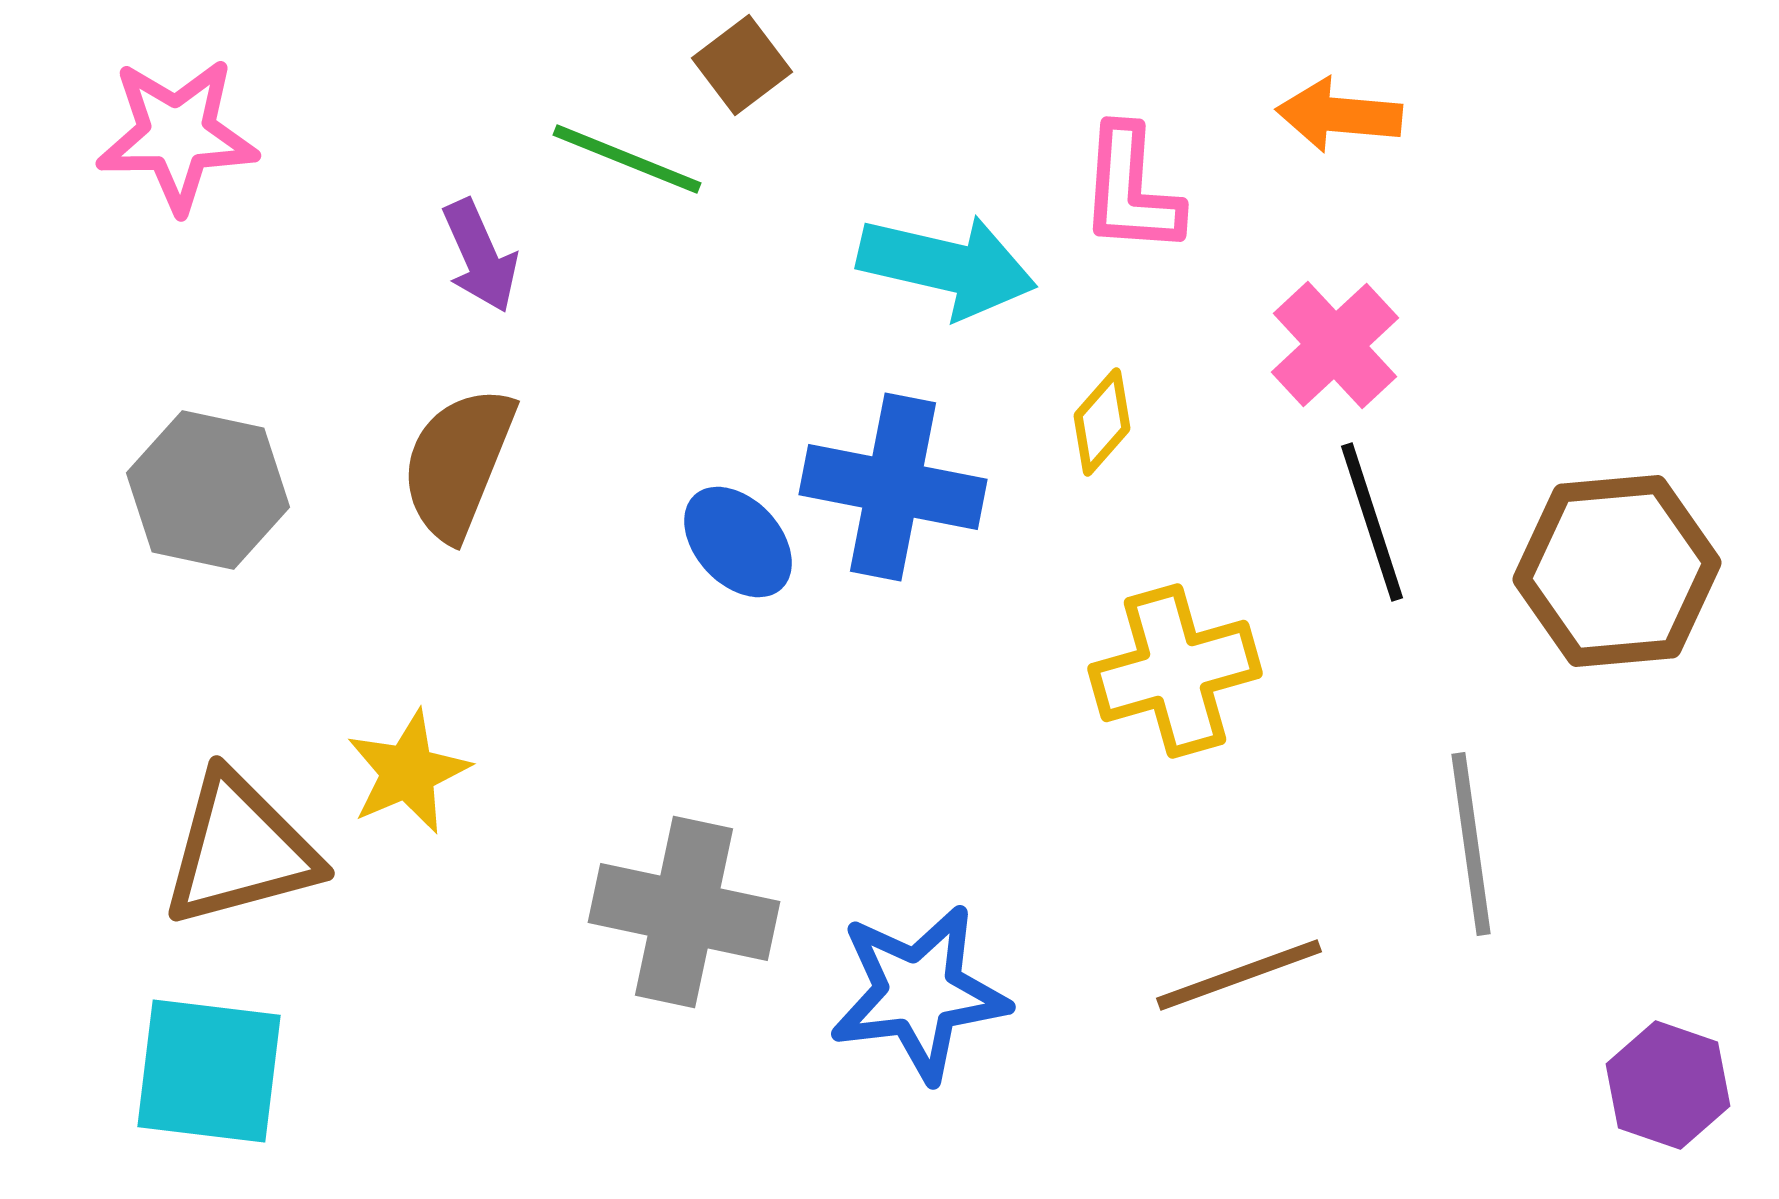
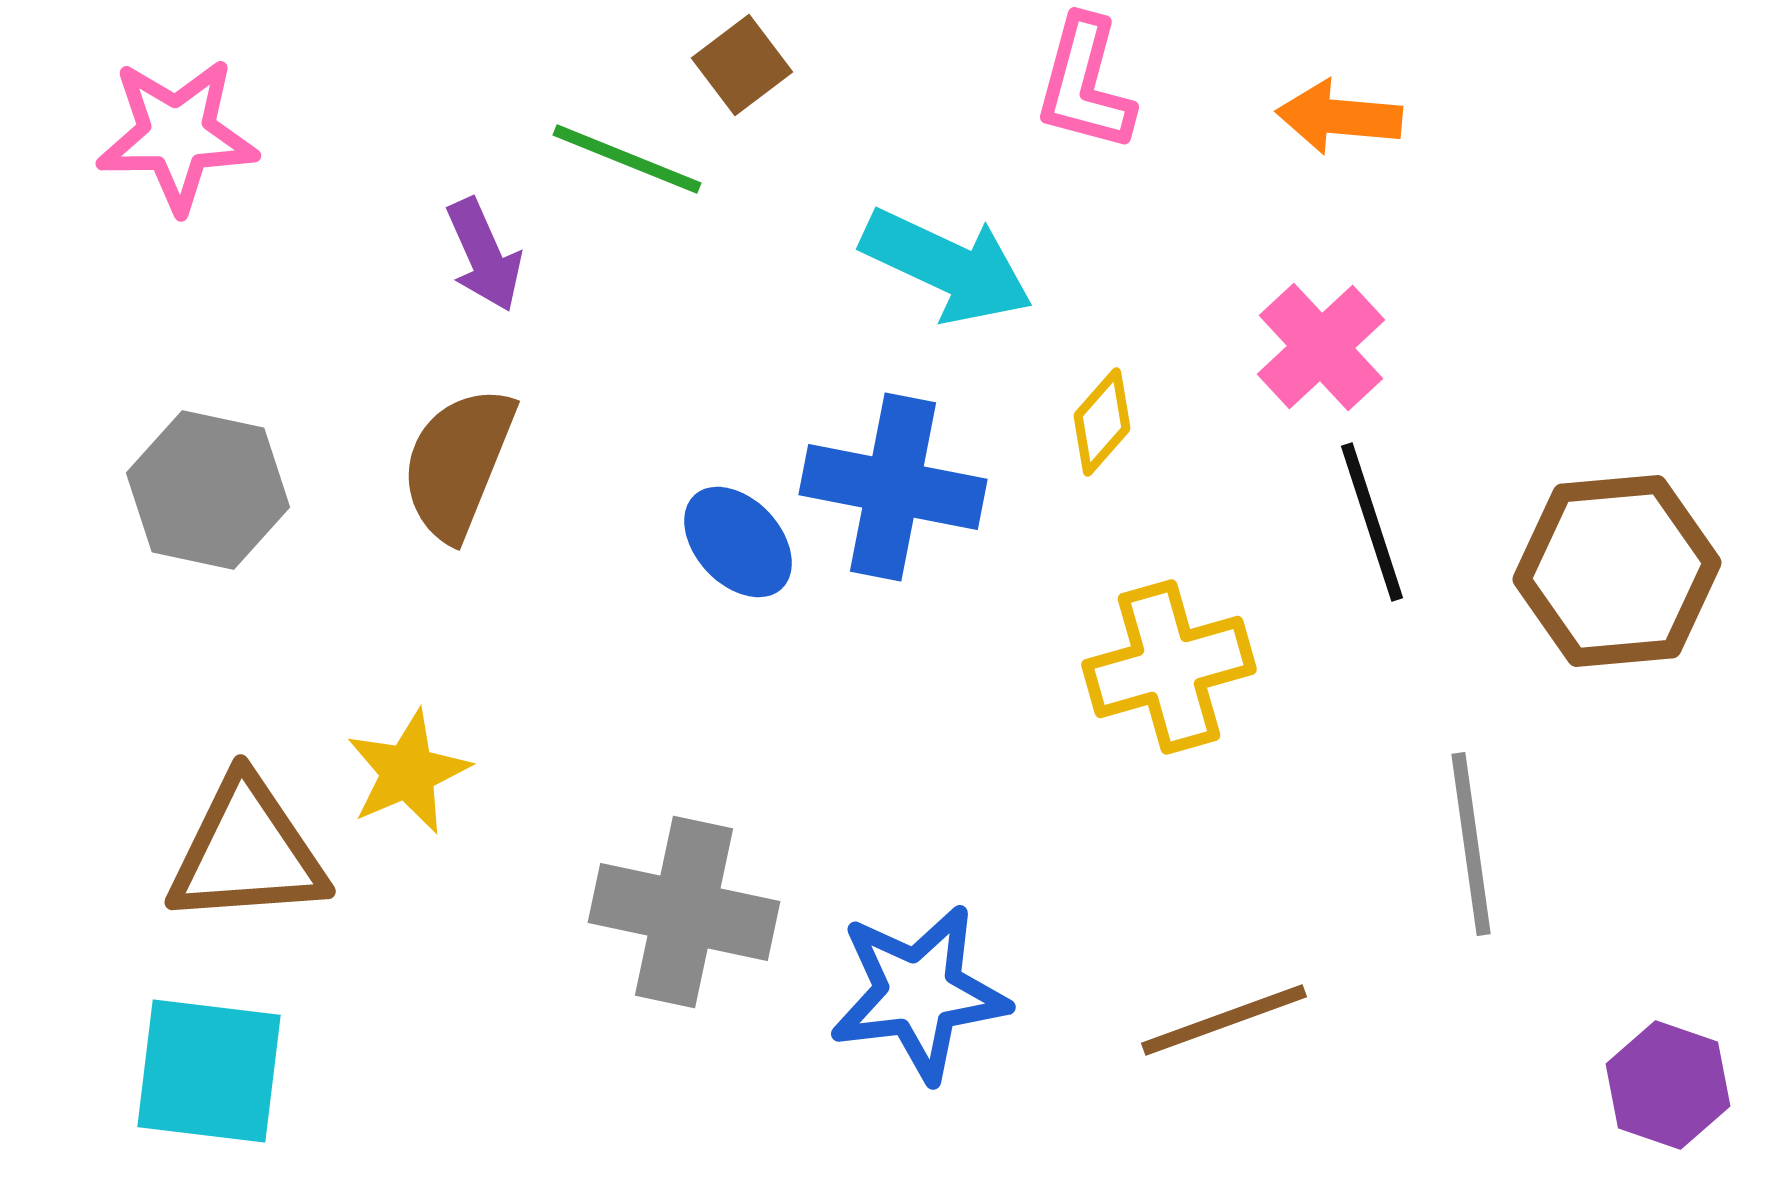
orange arrow: moved 2 px down
pink L-shape: moved 46 px left, 106 px up; rotated 11 degrees clockwise
purple arrow: moved 4 px right, 1 px up
cyan arrow: rotated 12 degrees clockwise
pink cross: moved 14 px left, 2 px down
yellow cross: moved 6 px left, 4 px up
brown triangle: moved 7 px right, 2 px down; rotated 11 degrees clockwise
brown line: moved 15 px left, 45 px down
